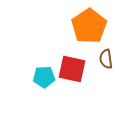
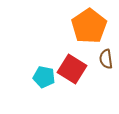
red square: rotated 20 degrees clockwise
cyan pentagon: rotated 15 degrees clockwise
